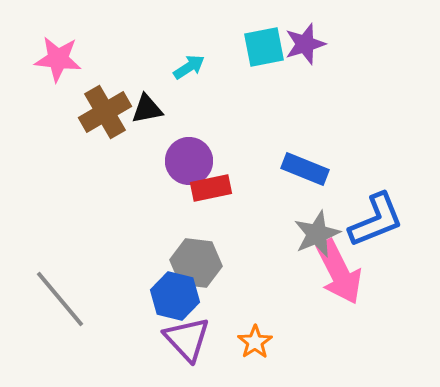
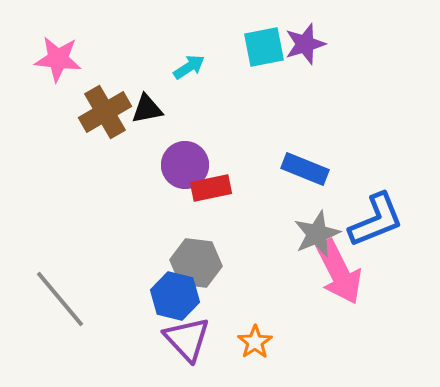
purple circle: moved 4 px left, 4 px down
